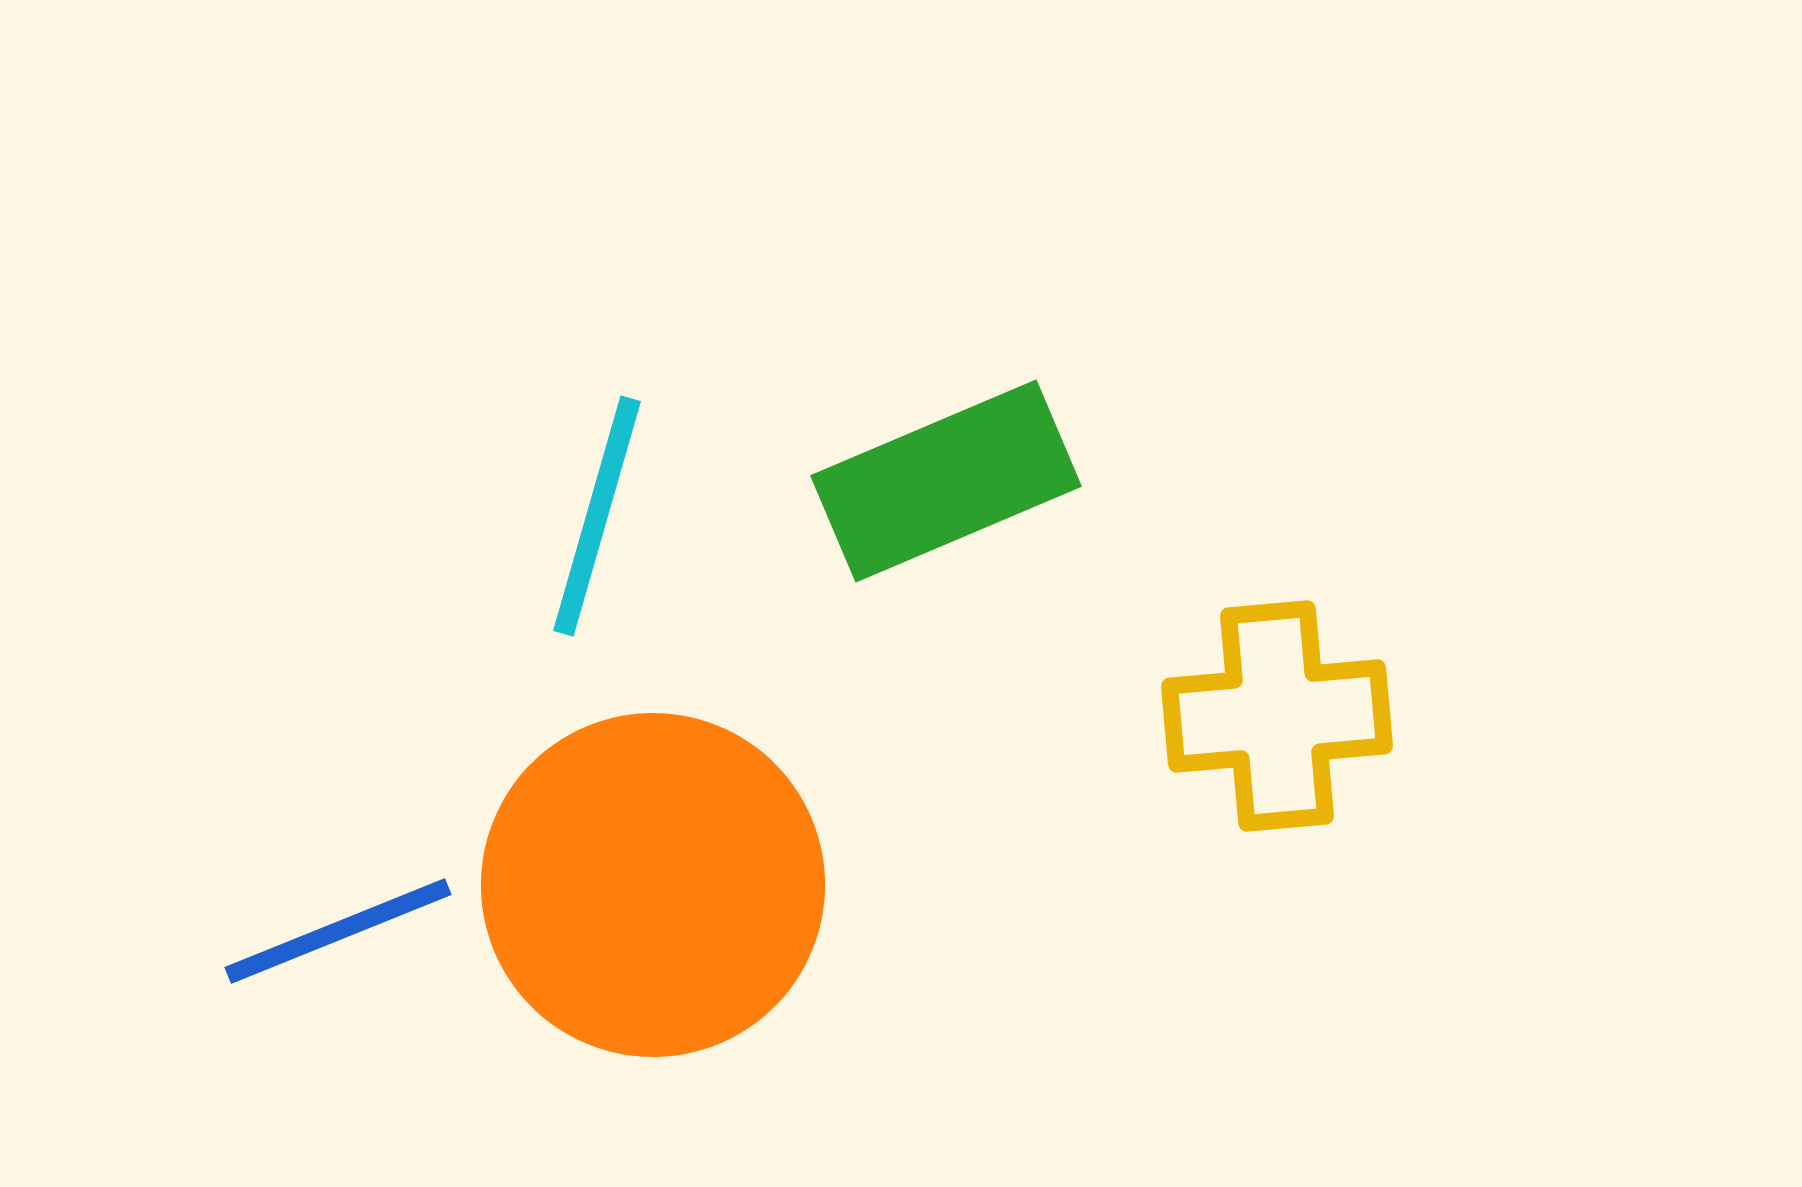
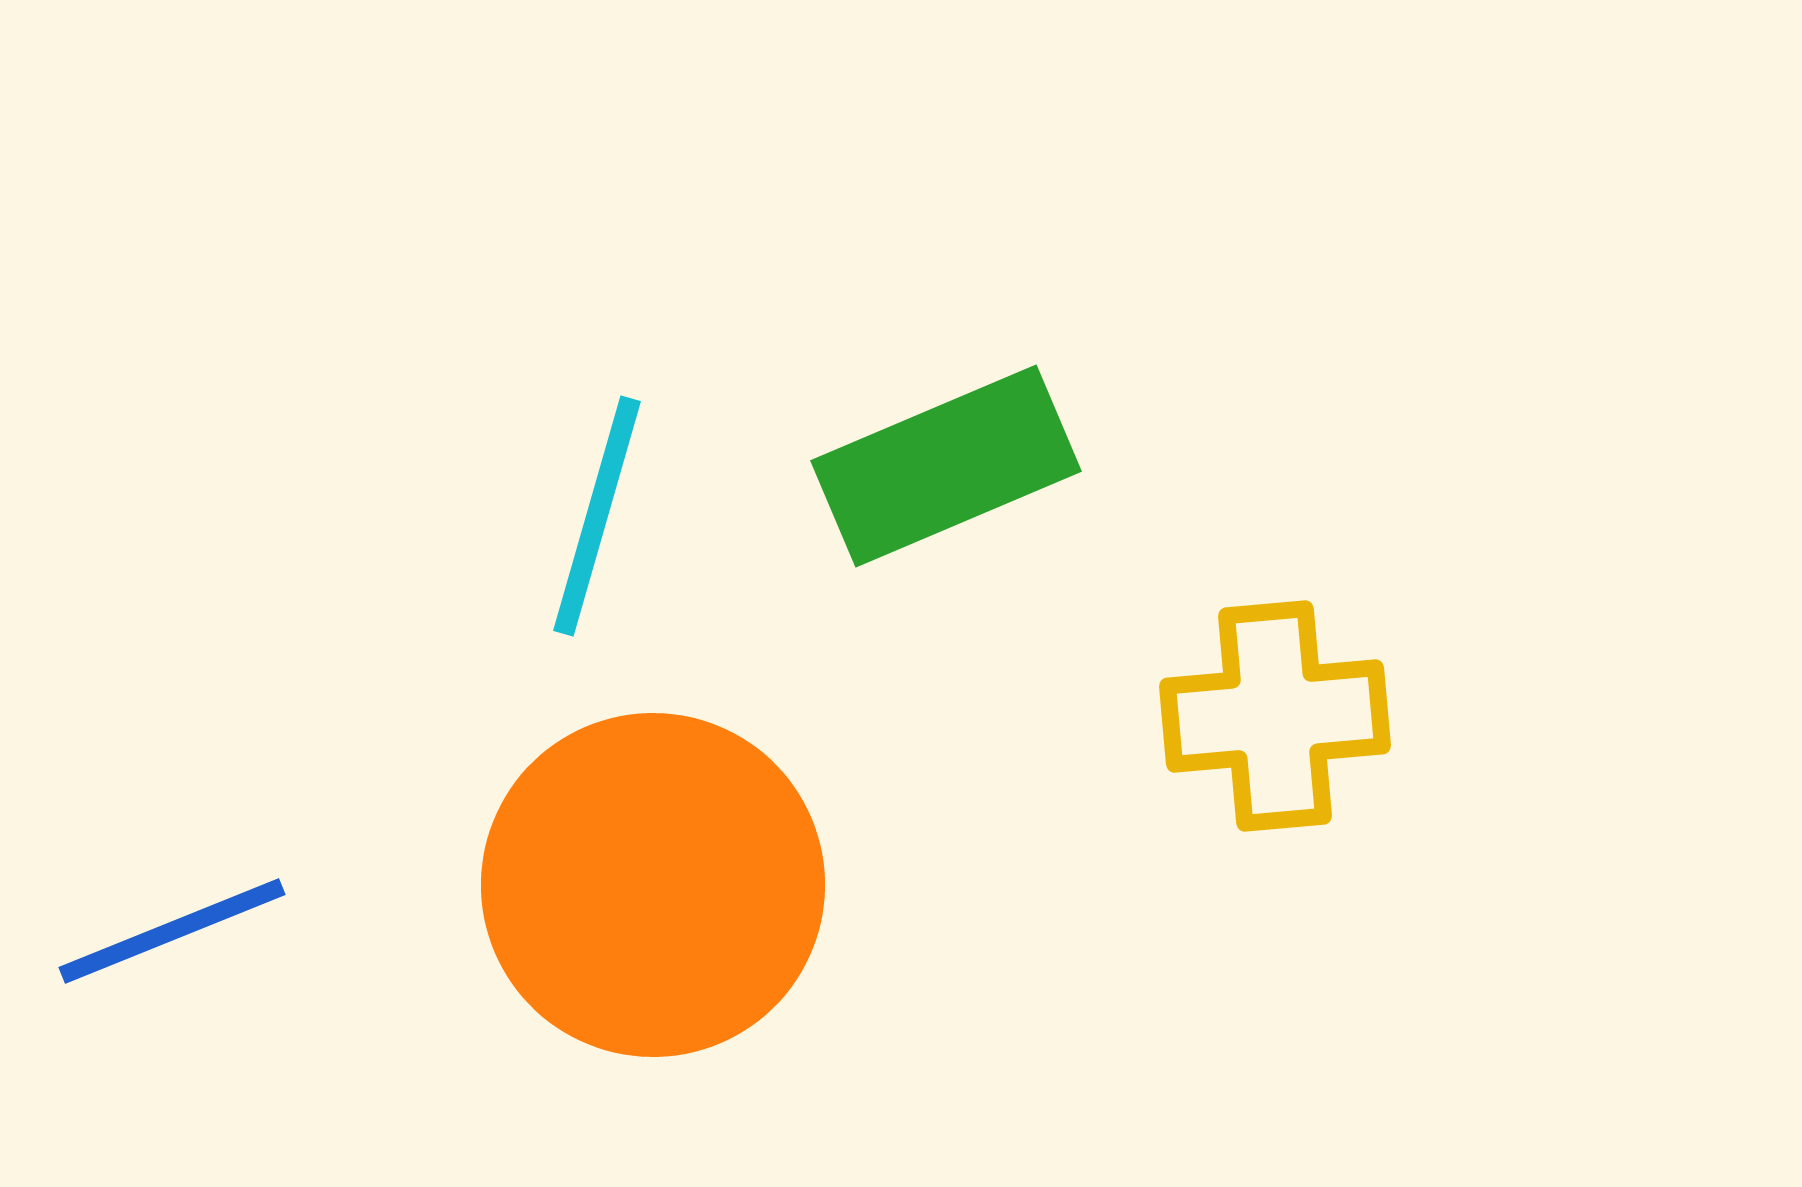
green rectangle: moved 15 px up
yellow cross: moved 2 px left
blue line: moved 166 px left
